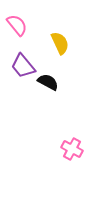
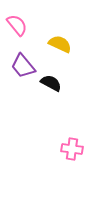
yellow semicircle: moved 1 px down; rotated 40 degrees counterclockwise
black semicircle: moved 3 px right, 1 px down
pink cross: rotated 20 degrees counterclockwise
